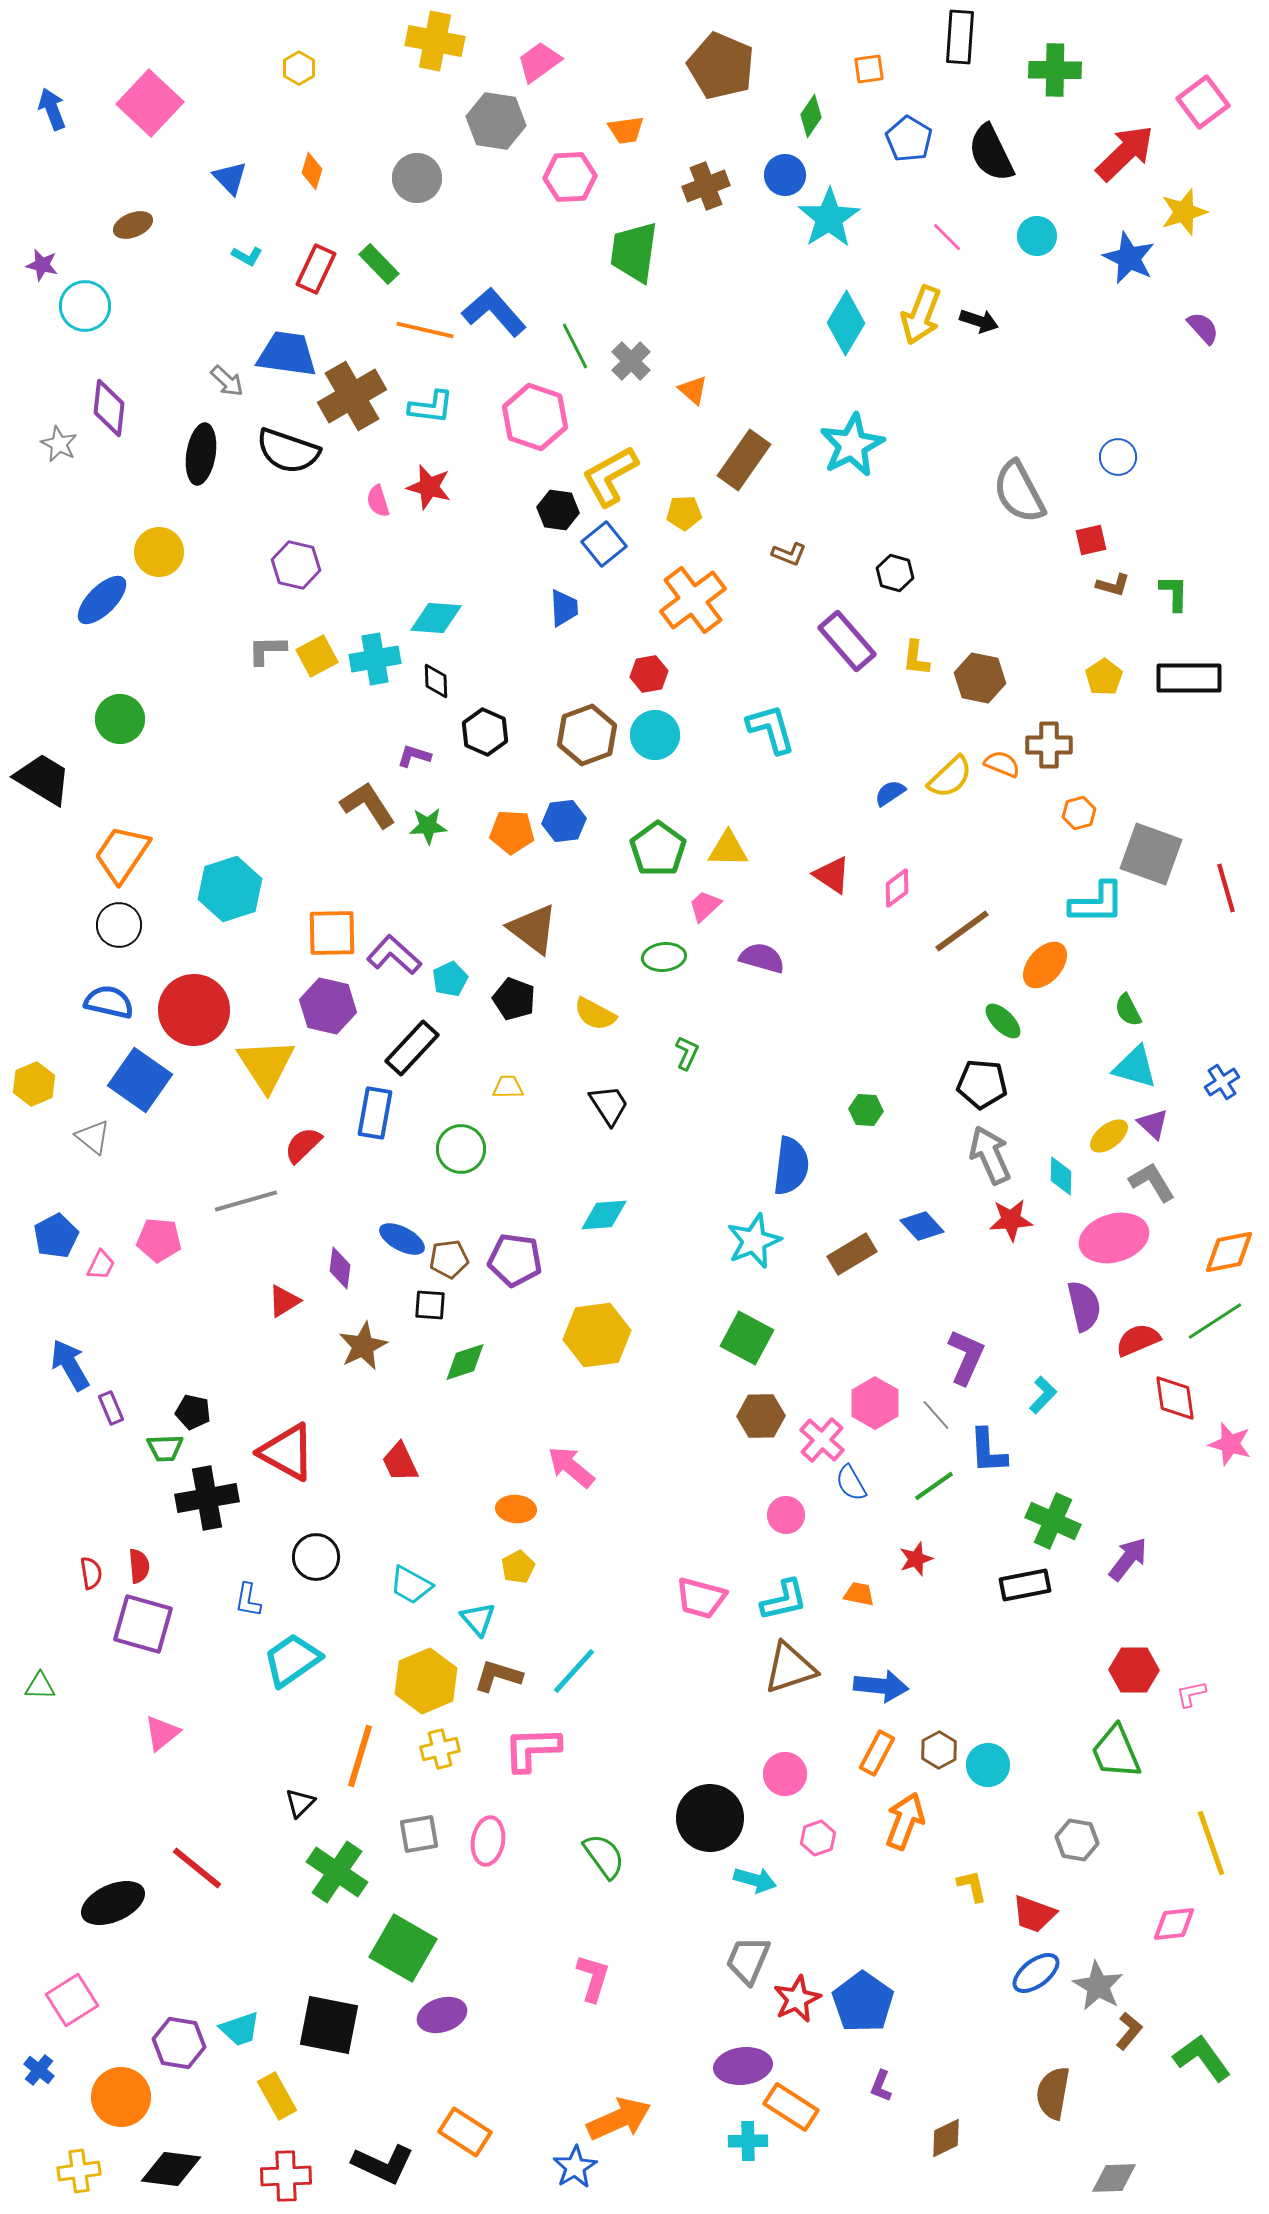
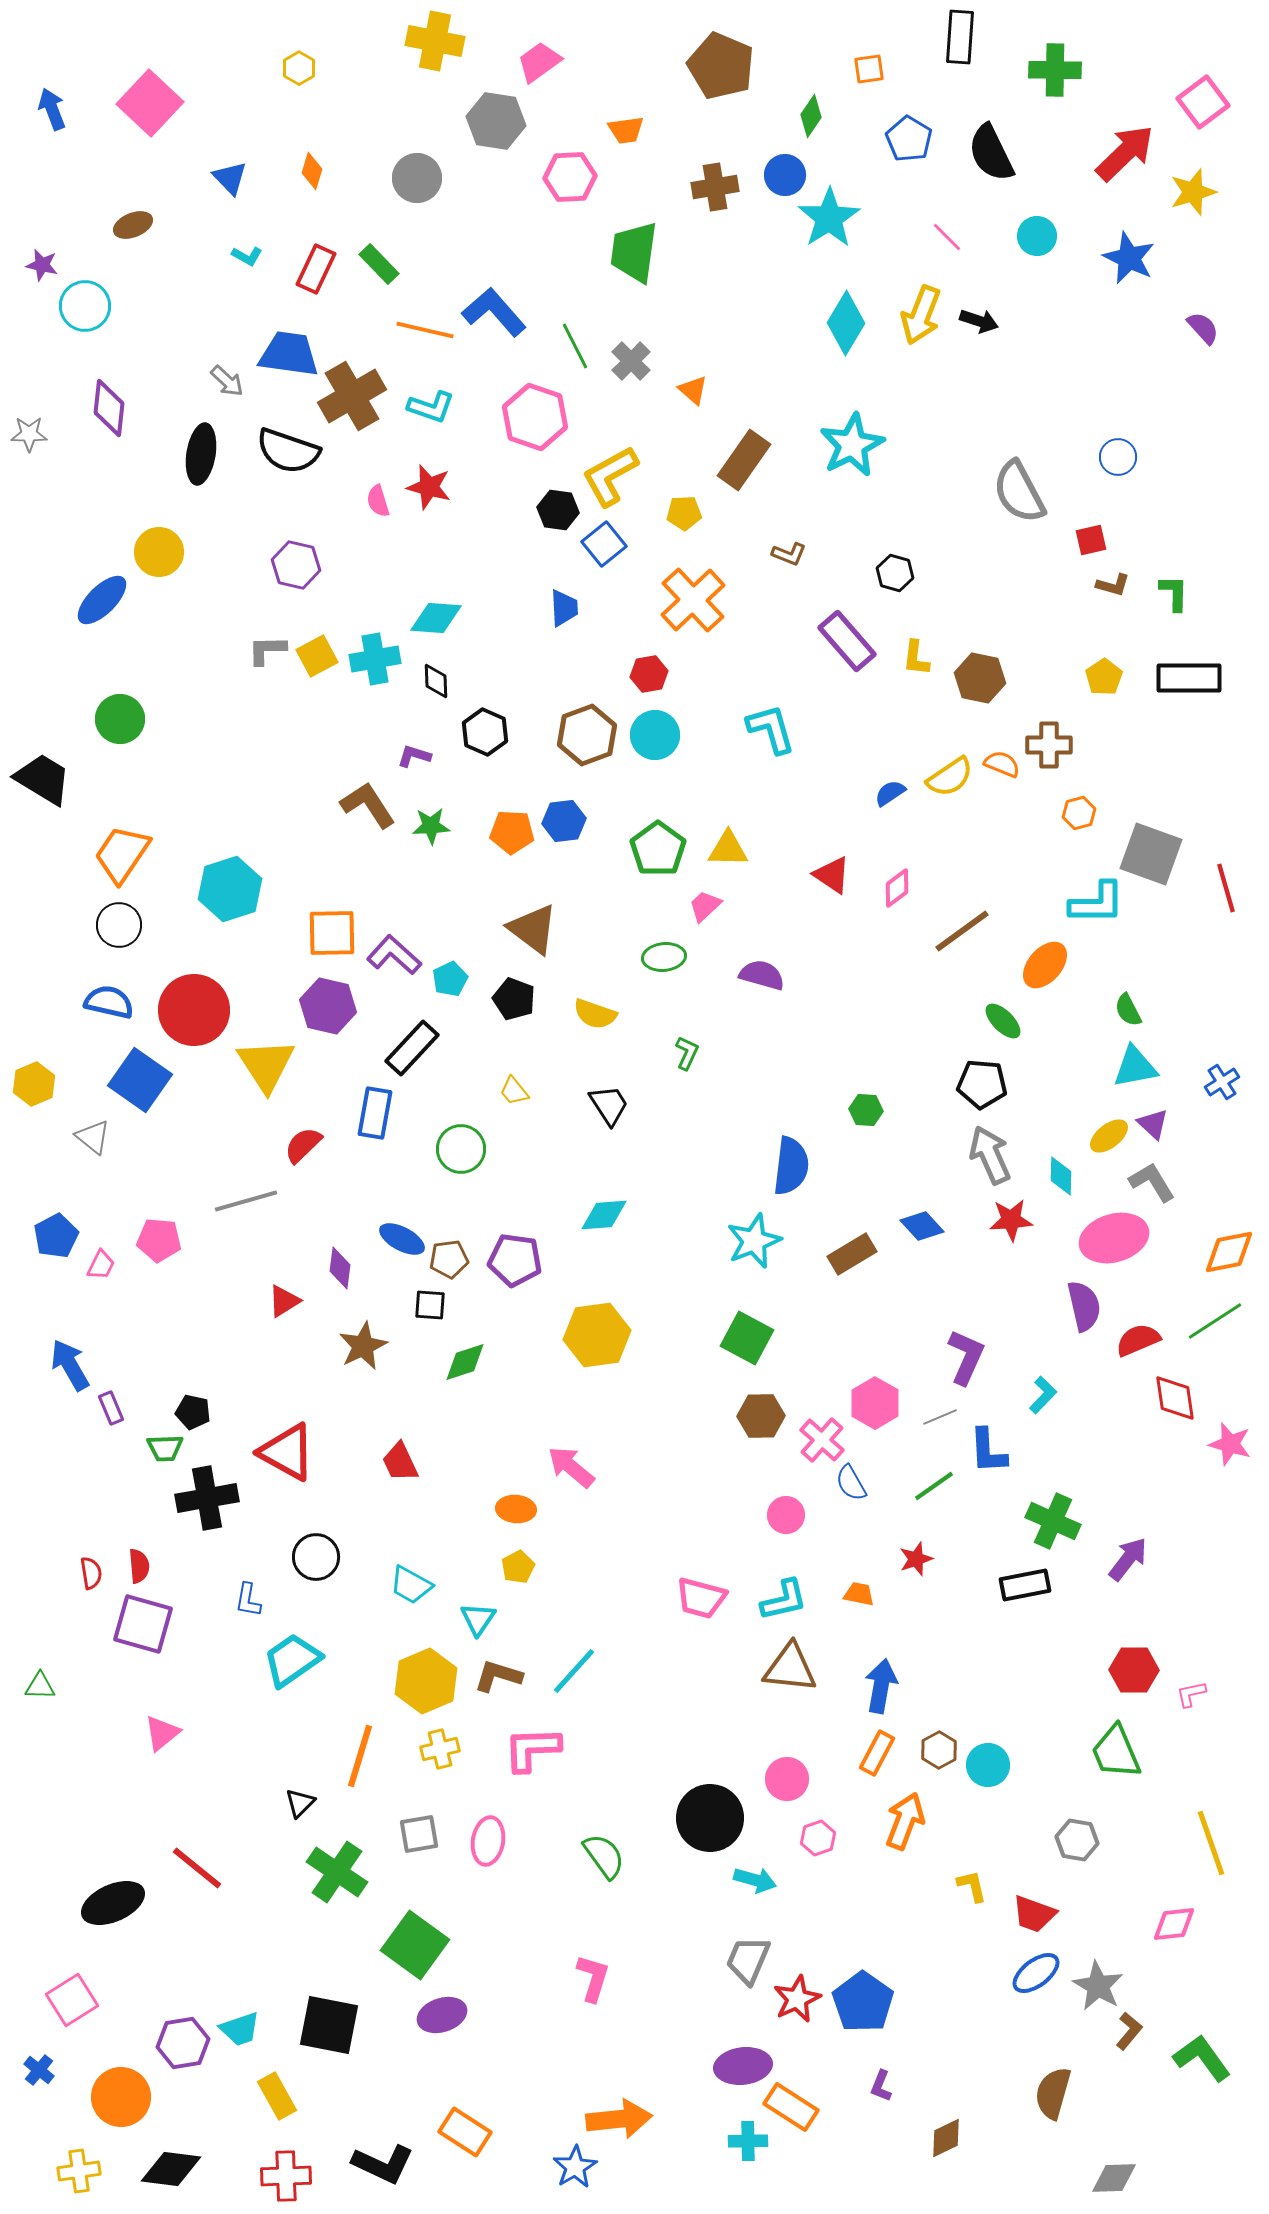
brown cross at (706, 186): moved 9 px right, 1 px down; rotated 12 degrees clockwise
yellow star at (1184, 212): moved 9 px right, 20 px up
blue trapezoid at (287, 354): moved 2 px right
cyan L-shape at (431, 407): rotated 12 degrees clockwise
gray star at (59, 444): moved 30 px left, 10 px up; rotated 27 degrees counterclockwise
orange cross at (693, 600): rotated 6 degrees counterclockwise
yellow semicircle at (950, 777): rotated 9 degrees clockwise
green star at (428, 826): moved 3 px right
purple semicircle at (762, 958): moved 17 px down
yellow semicircle at (595, 1014): rotated 9 degrees counterclockwise
cyan triangle at (1135, 1067): rotated 27 degrees counterclockwise
yellow trapezoid at (508, 1087): moved 6 px right, 4 px down; rotated 128 degrees counterclockwise
gray line at (936, 1415): moved 4 px right, 2 px down; rotated 72 degrees counterclockwise
cyan triangle at (478, 1619): rotated 15 degrees clockwise
brown triangle at (790, 1668): rotated 24 degrees clockwise
blue arrow at (881, 1686): rotated 86 degrees counterclockwise
pink circle at (785, 1774): moved 2 px right, 5 px down
green square at (403, 1948): moved 12 px right, 3 px up; rotated 6 degrees clockwise
purple hexagon at (179, 2043): moved 4 px right; rotated 18 degrees counterclockwise
brown semicircle at (1053, 2093): rotated 6 degrees clockwise
orange arrow at (619, 2119): rotated 18 degrees clockwise
